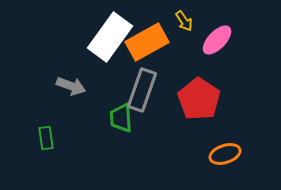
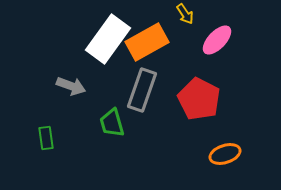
yellow arrow: moved 1 px right, 7 px up
white rectangle: moved 2 px left, 2 px down
red pentagon: rotated 6 degrees counterclockwise
green trapezoid: moved 9 px left, 5 px down; rotated 12 degrees counterclockwise
